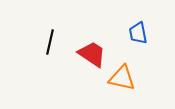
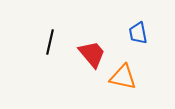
red trapezoid: rotated 16 degrees clockwise
orange triangle: moved 1 px right, 1 px up
